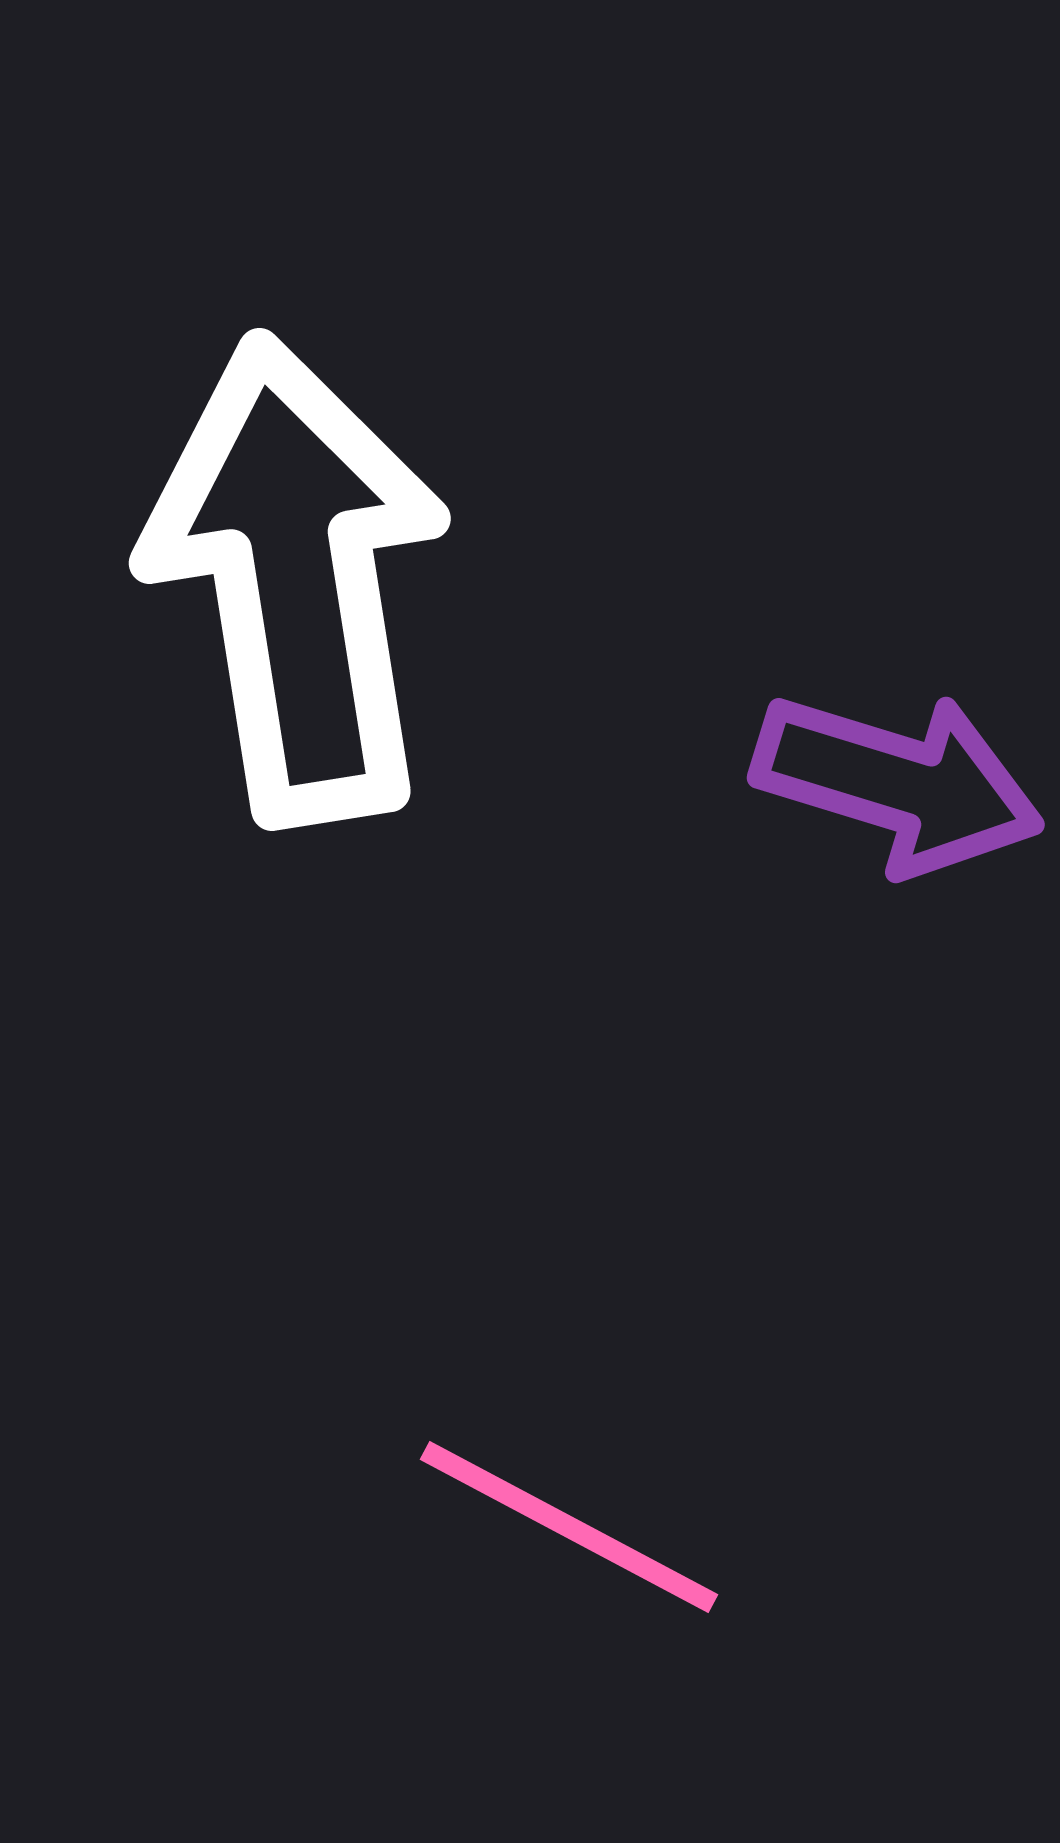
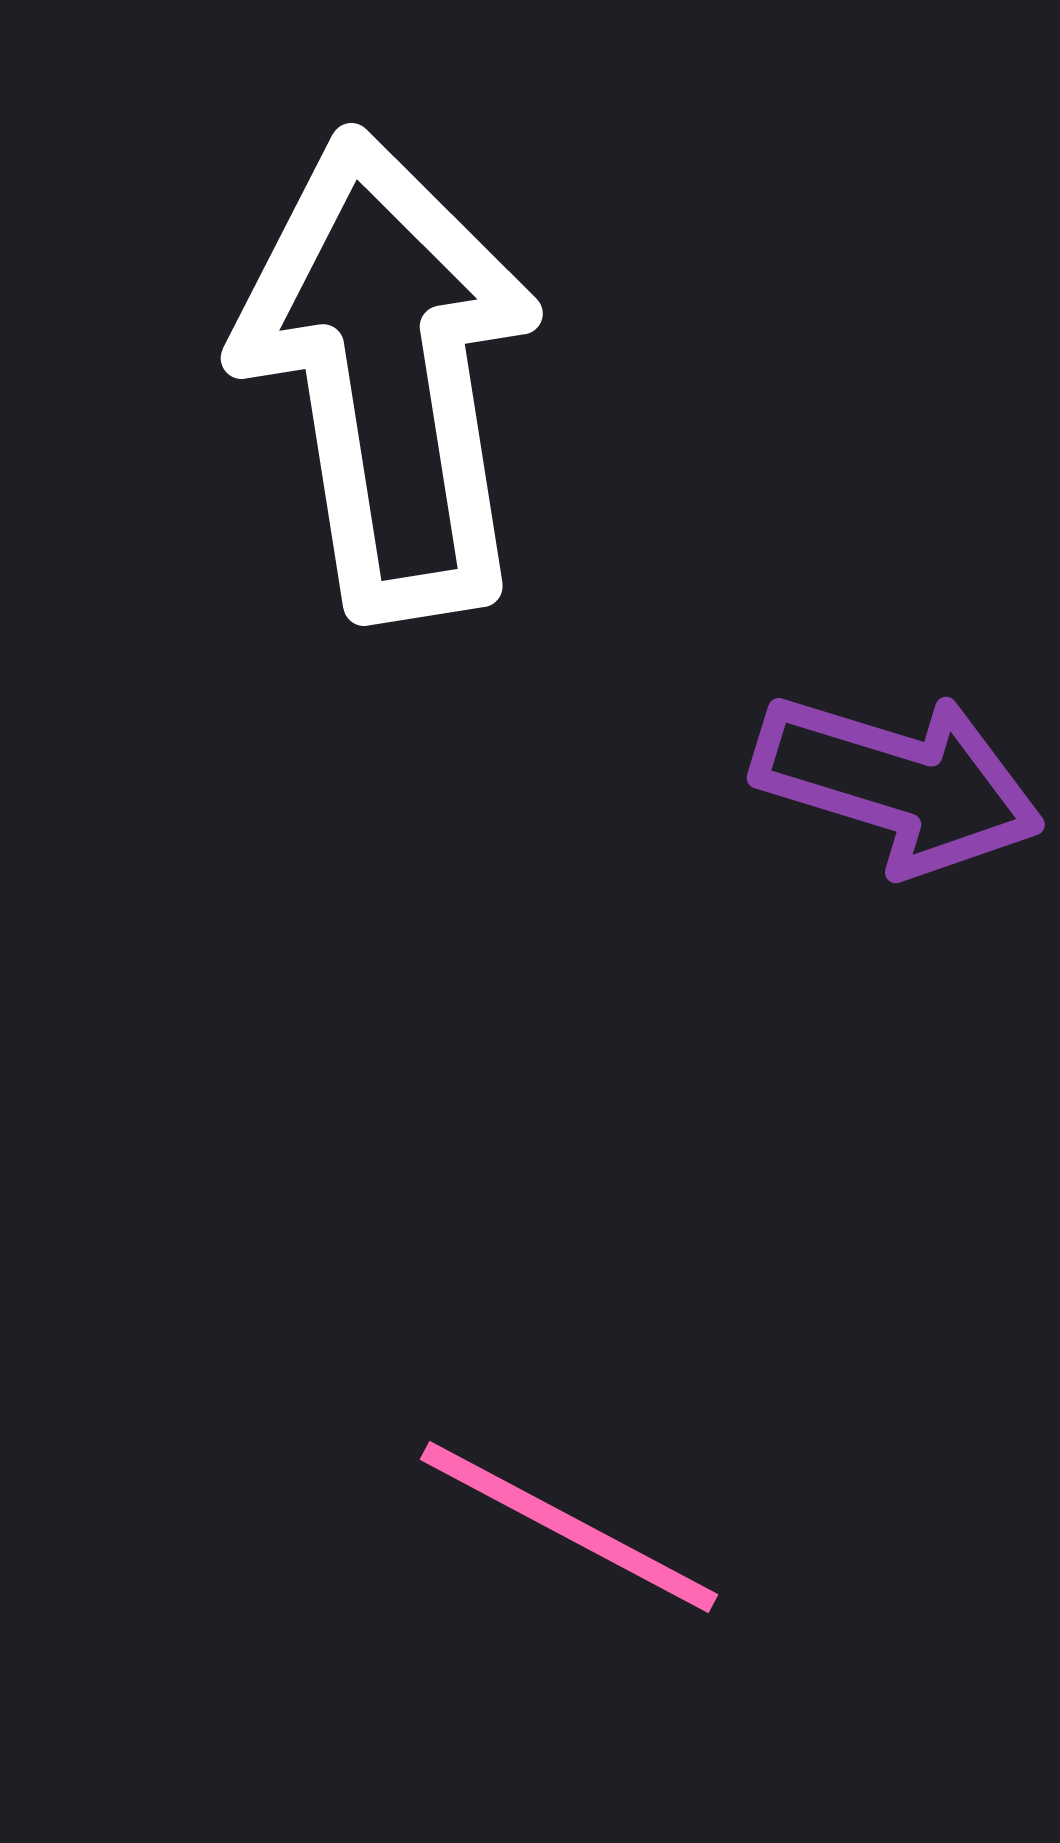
white arrow: moved 92 px right, 205 px up
